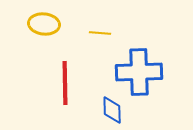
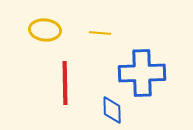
yellow ellipse: moved 1 px right, 6 px down
blue cross: moved 3 px right, 1 px down
